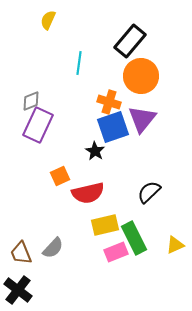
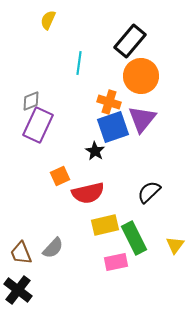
yellow triangle: rotated 30 degrees counterclockwise
pink rectangle: moved 10 px down; rotated 10 degrees clockwise
